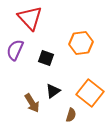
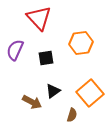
red triangle: moved 9 px right
black square: rotated 28 degrees counterclockwise
orange square: rotated 12 degrees clockwise
brown arrow: moved 1 px up; rotated 30 degrees counterclockwise
brown semicircle: moved 1 px right
